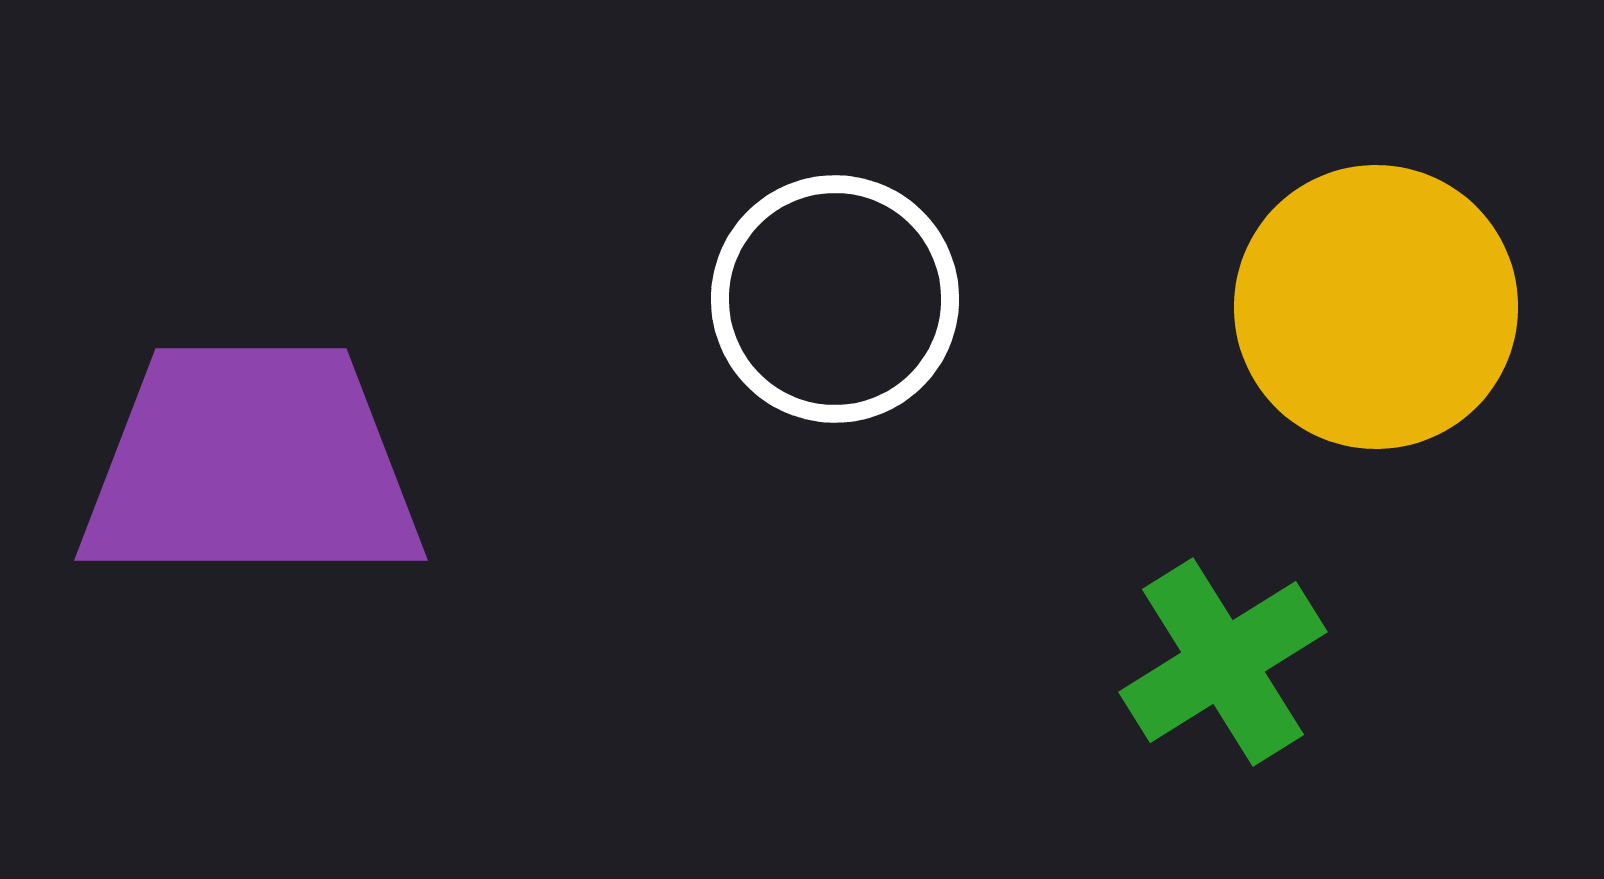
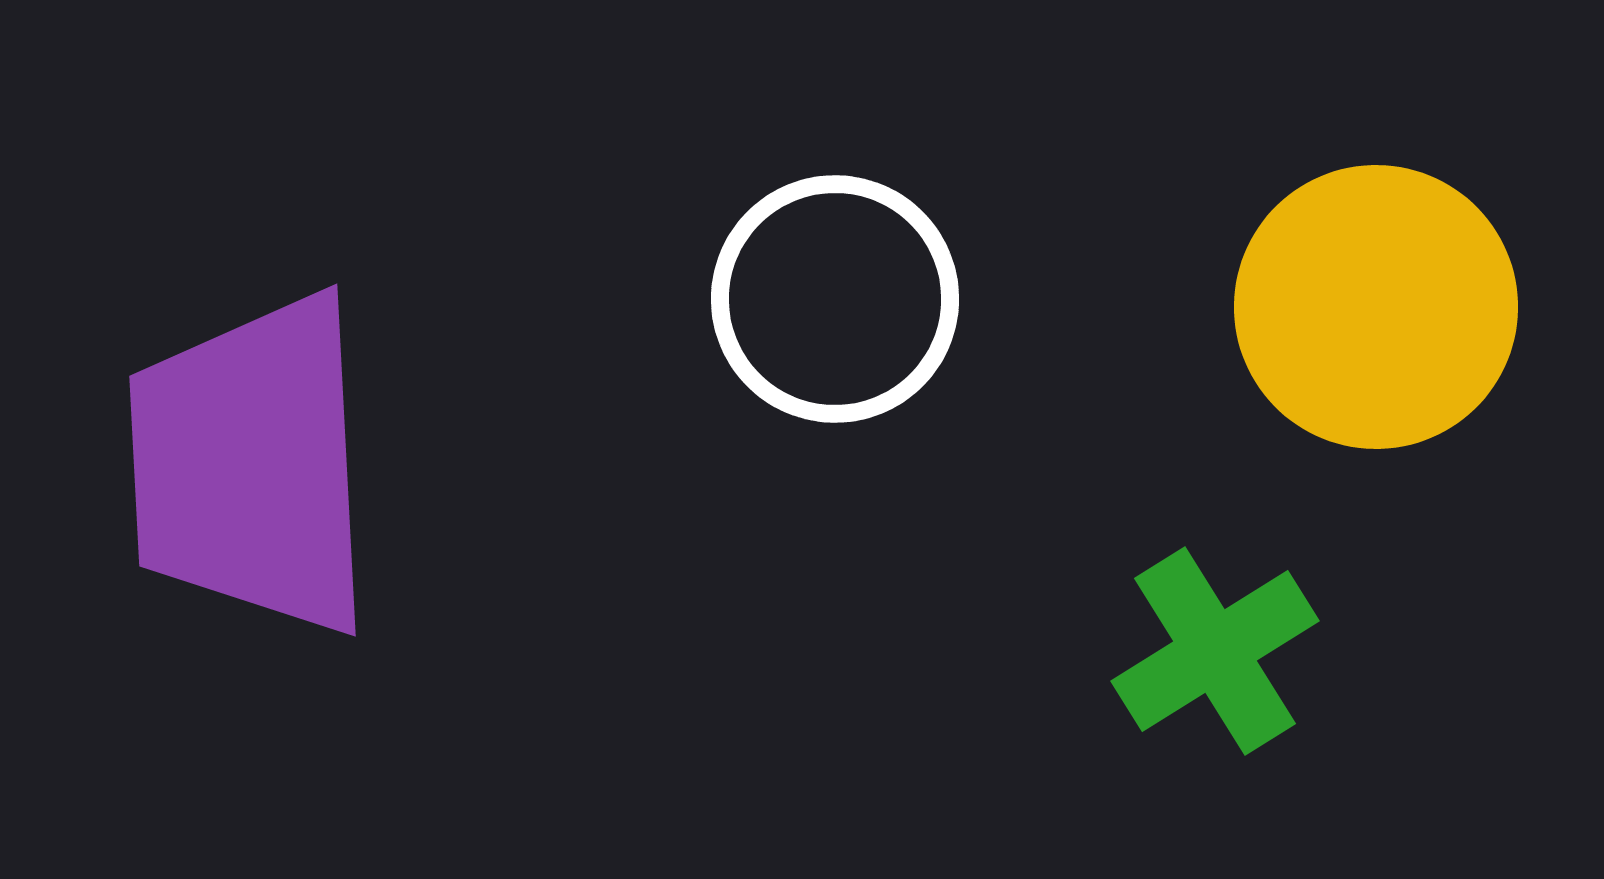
purple trapezoid: rotated 93 degrees counterclockwise
green cross: moved 8 px left, 11 px up
